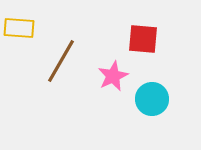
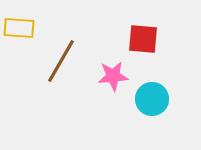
pink star: rotated 20 degrees clockwise
